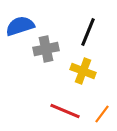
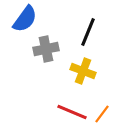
blue semicircle: moved 5 px right, 7 px up; rotated 144 degrees clockwise
red line: moved 7 px right, 1 px down
